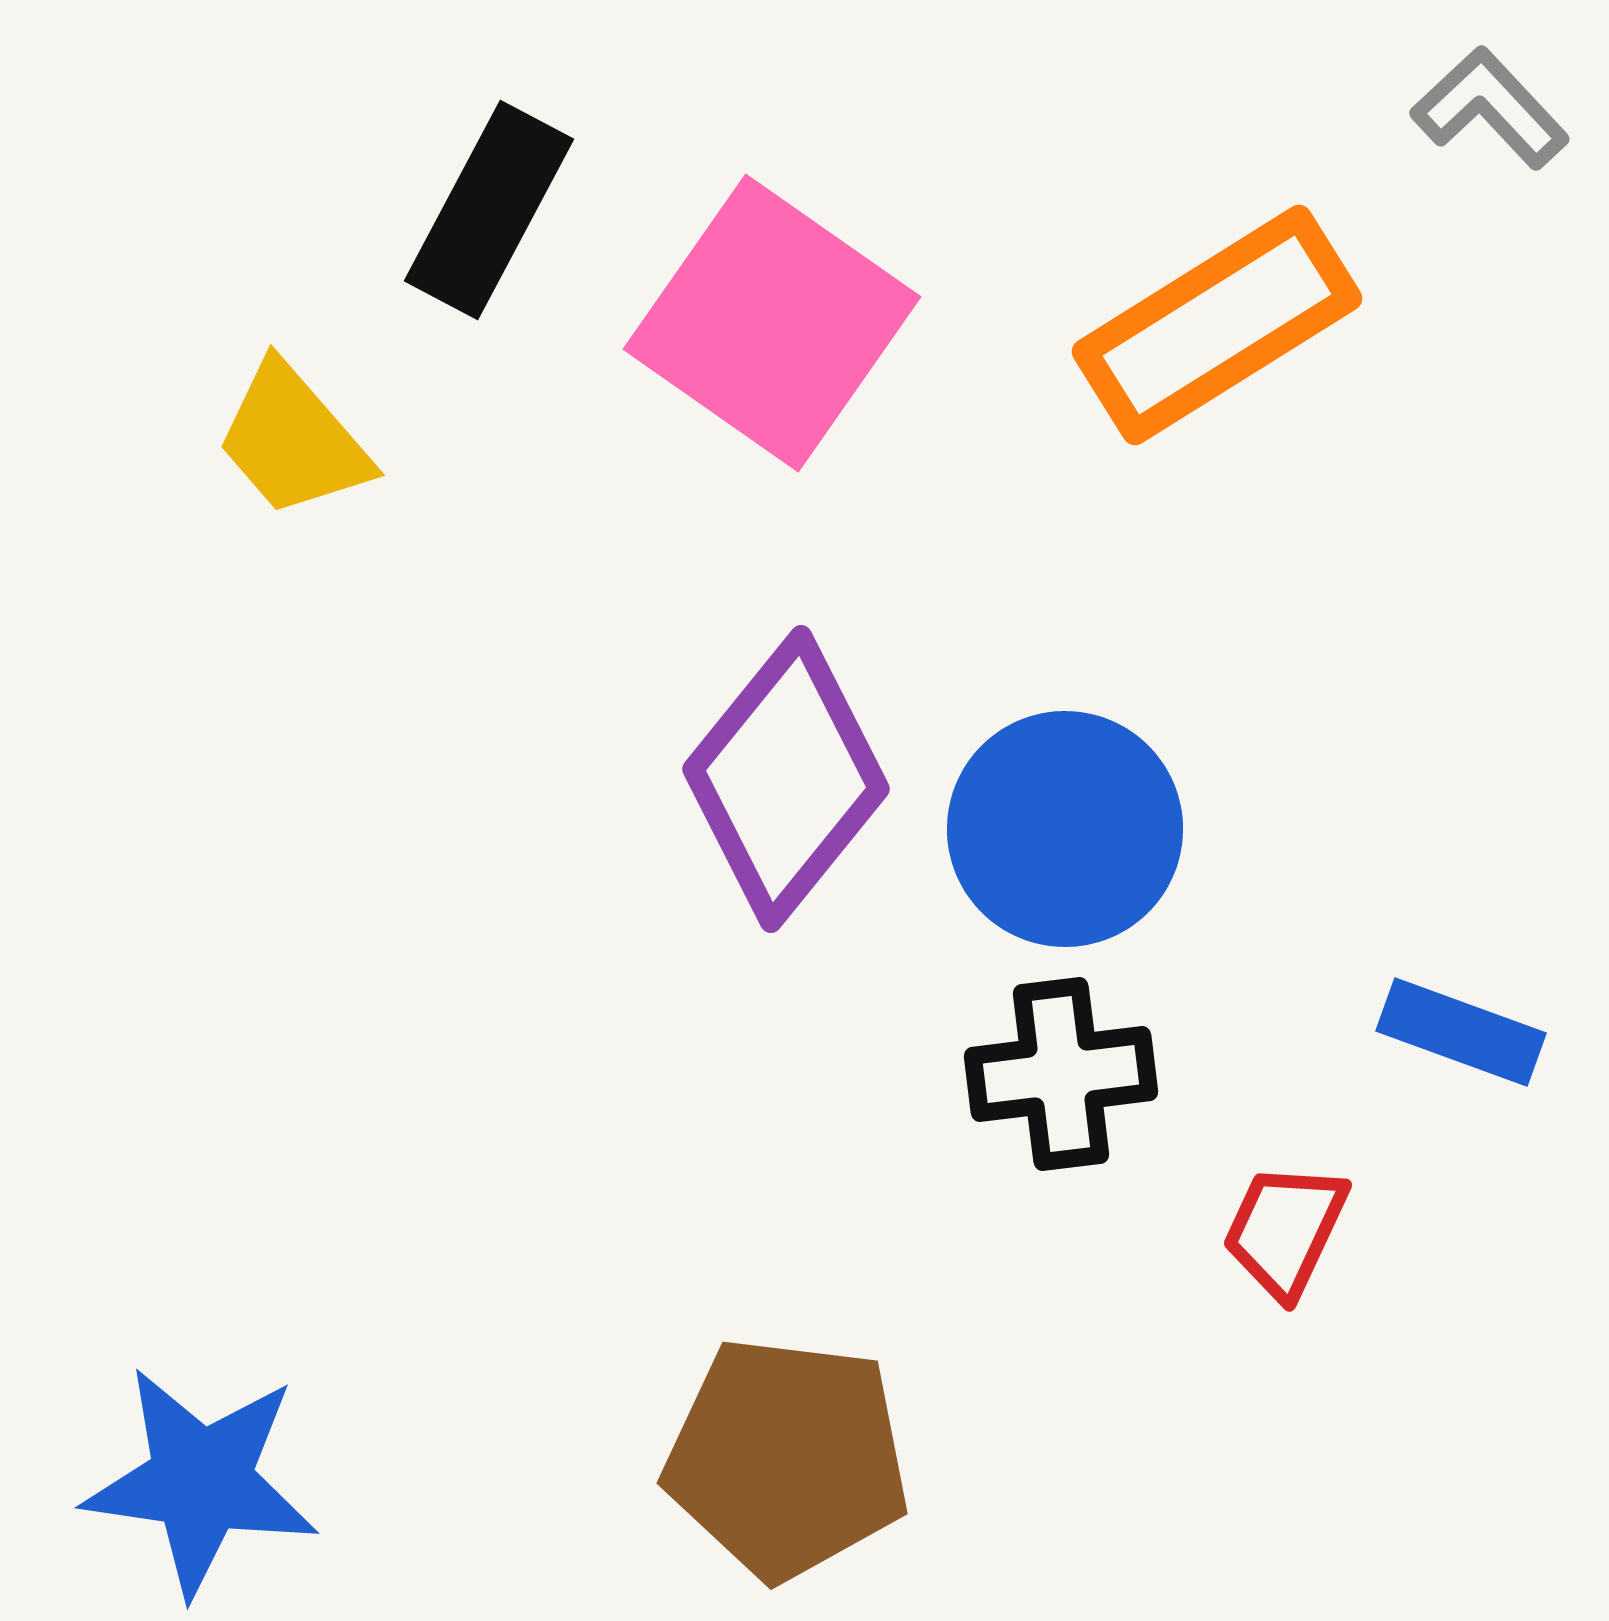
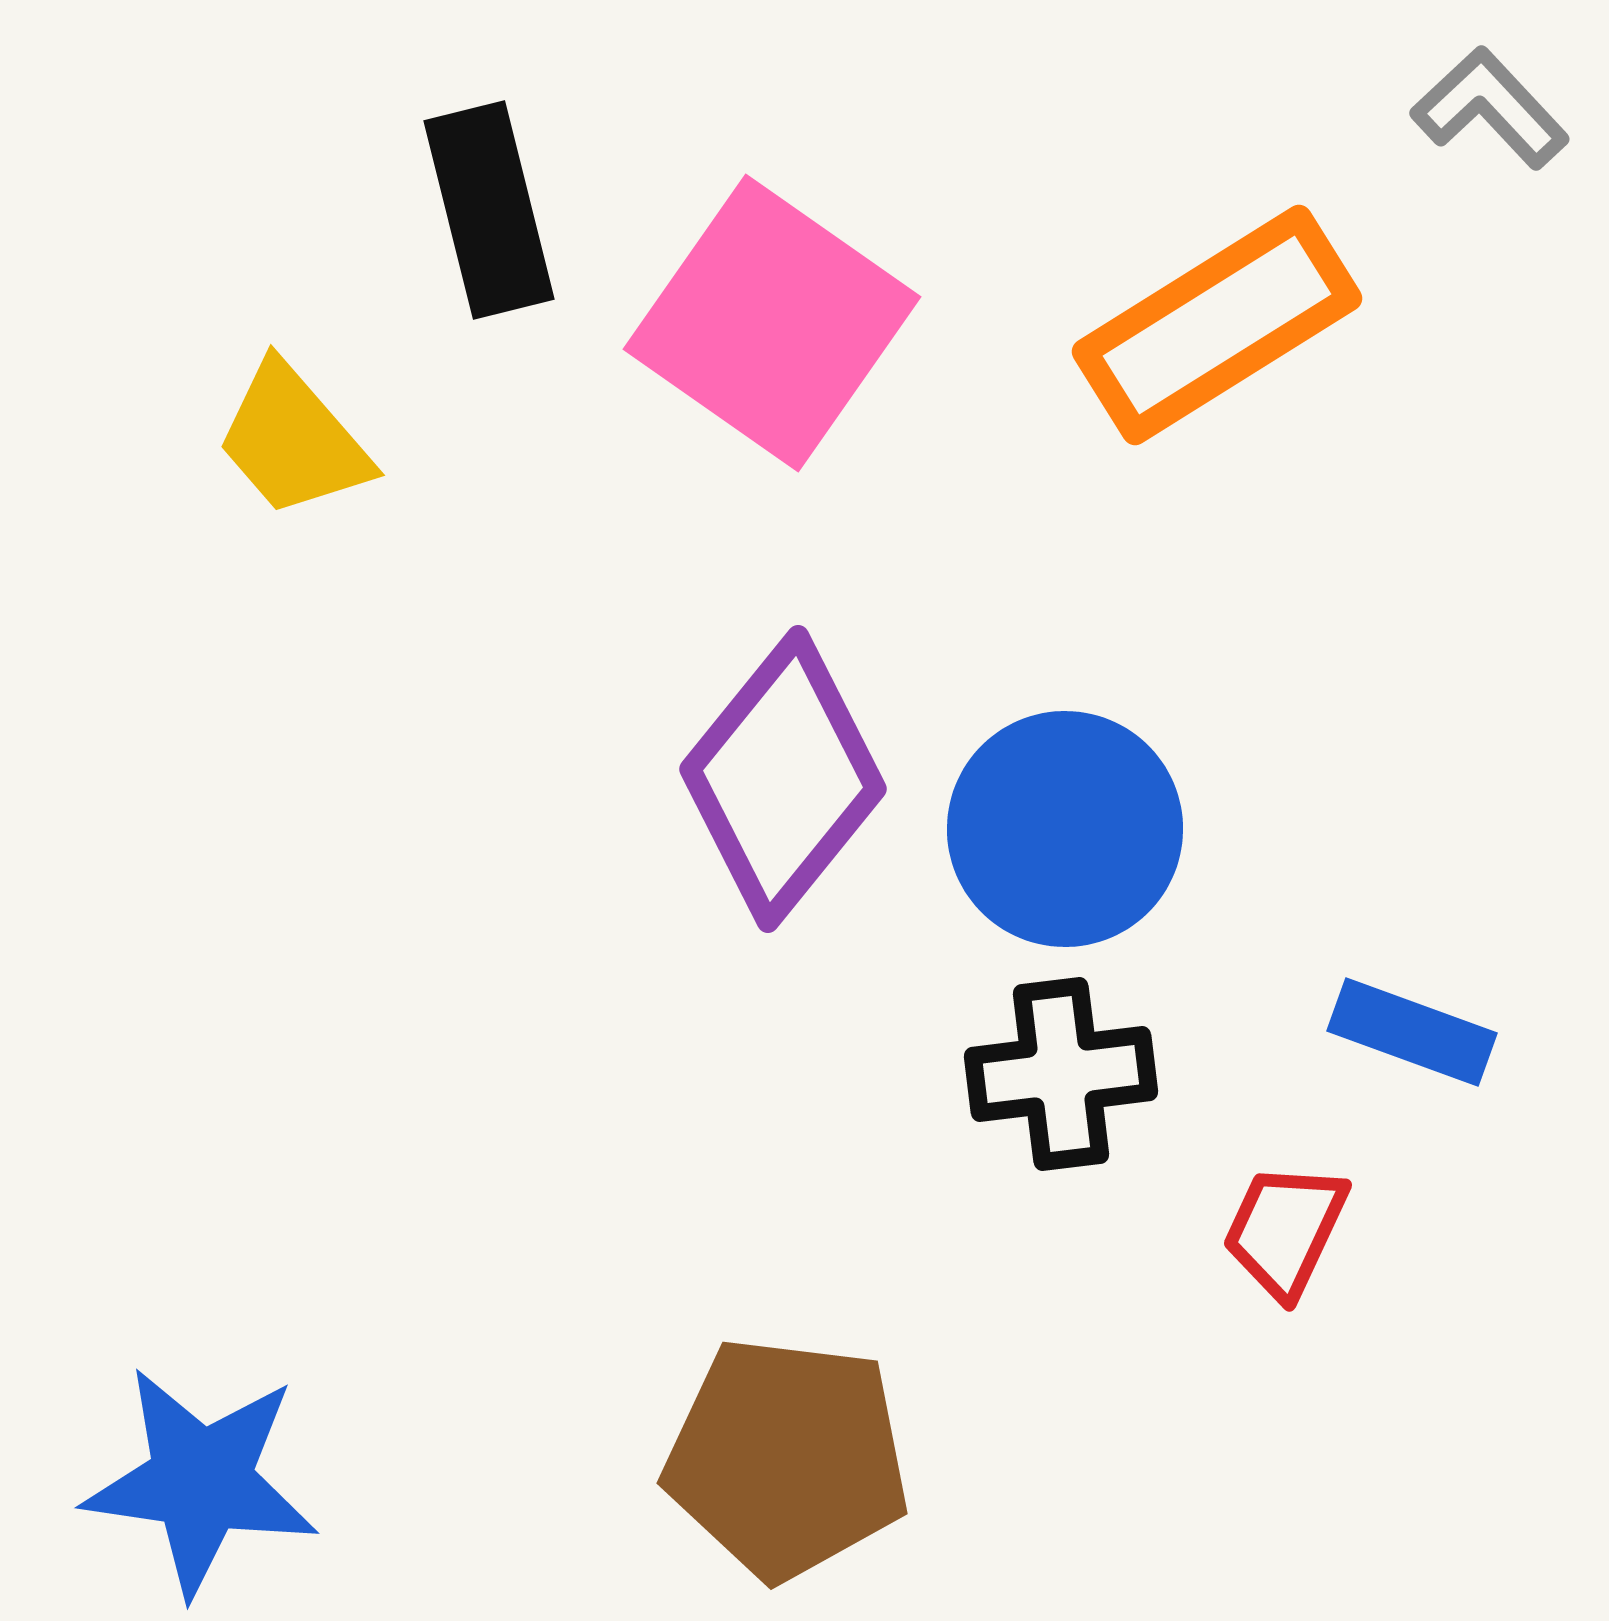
black rectangle: rotated 42 degrees counterclockwise
purple diamond: moved 3 px left
blue rectangle: moved 49 px left
